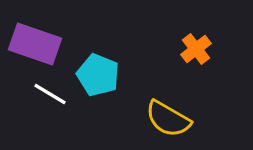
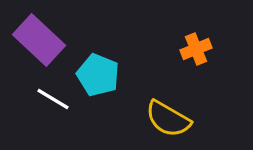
purple rectangle: moved 4 px right, 4 px up; rotated 24 degrees clockwise
orange cross: rotated 16 degrees clockwise
white line: moved 3 px right, 5 px down
